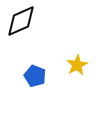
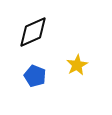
black diamond: moved 12 px right, 11 px down
